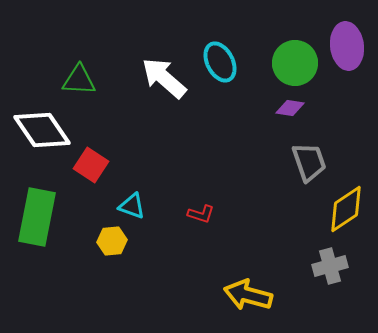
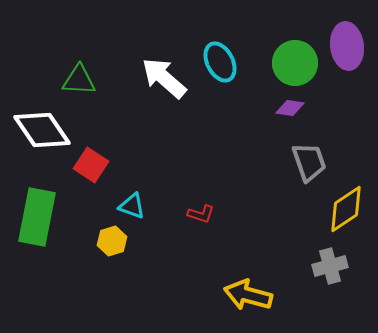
yellow hexagon: rotated 12 degrees counterclockwise
